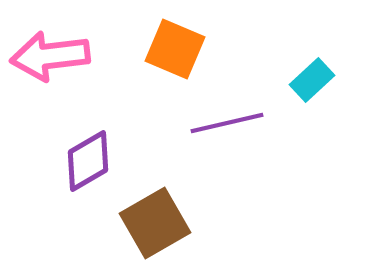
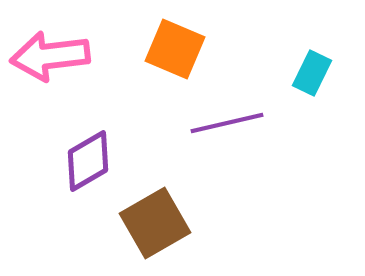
cyan rectangle: moved 7 px up; rotated 21 degrees counterclockwise
